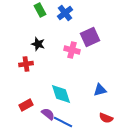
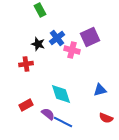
blue cross: moved 8 px left, 25 px down
